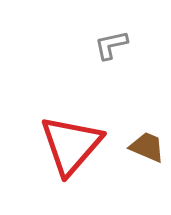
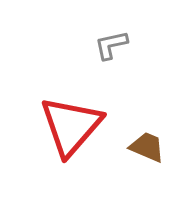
red triangle: moved 19 px up
